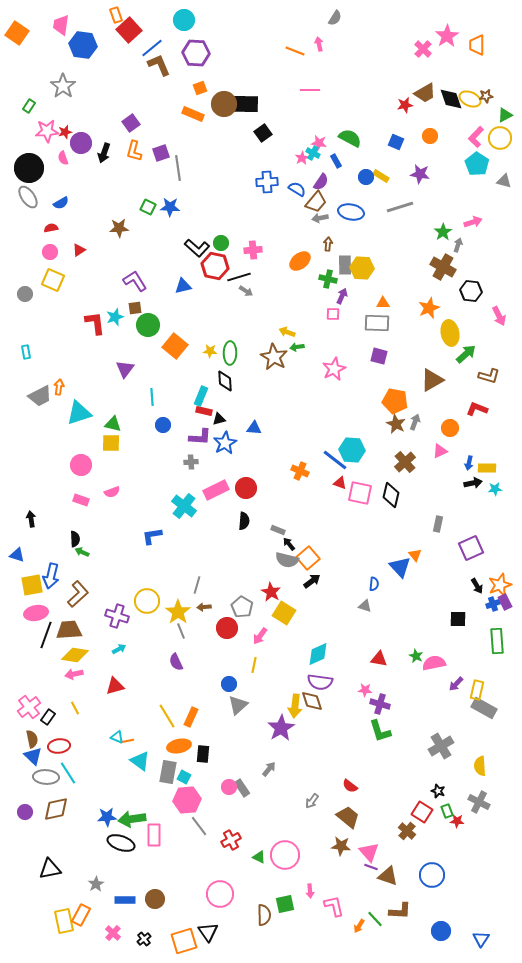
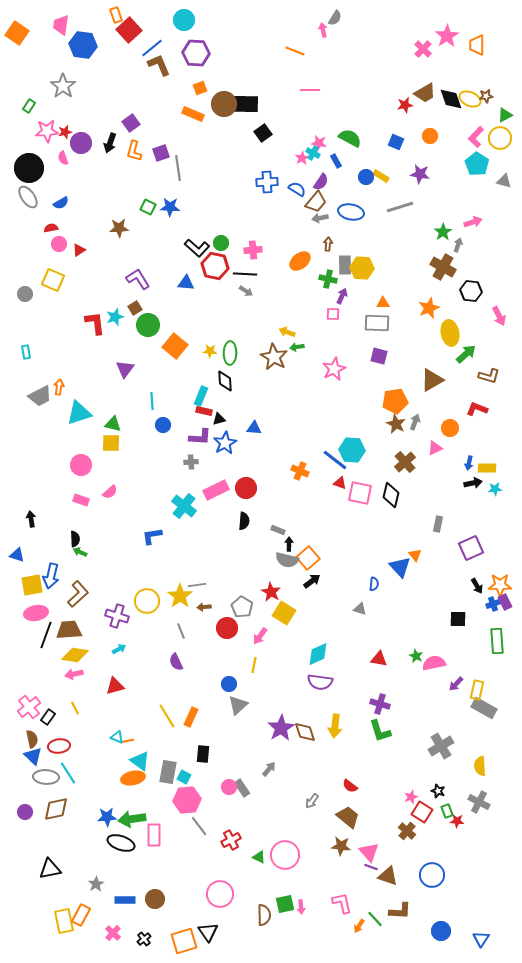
pink arrow at (319, 44): moved 4 px right, 14 px up
black arrow at (104, 153): moved 6 px right, 10 px up
pink circle at (50, 252): moved 9 px right, 8 px up
black line at (239, 277): moved 6 px right, 3 px up; rotated 20 degrees clockwise
purple L-shape at (135, 281): moved 3 px right, 2 px up
blue triangle at (183, 286): moved 3 px right, 3 px up; rotated 18 degrees clockwise
brown square at (135, 308): rotated 24 degrees counterclockwise
cyan line at (152, 397): moved 4 px down
orange pentagon at (395, 401): rotated 20 degrees counterclockwise
pink triangle at (440, 451): moved 5 px left, 3 px up
pink semicircle at (112, 492): moved 2 px left; rotated 21 degrees counterclockwise
black arrow at (289, 544): rotated 40 degrees clockwise
green arrow at (82, 552): moved 2 px left
gray line at (197, 585): rotated 66 degrees clockwise
orange star at (500, 585): rotated 20 degrees clockwise
gray triangle at (365, 606): moved 5 px left, 3 px down
yellow star at (178, 612): moved 2 px right, 16 px up
pink star at (365, 690): moved 46 px right, 107 px down; rotated 24 degrees counterclockwise
brown diamond at (312, 701): moved 7 px left, 31 px down
yellow arrow at (295, 706): moved 40 px right, 20 px down
orange ellipse at (179, 746): moved 46 px left, 32 px down
pink arrow at (310, 891): moved 9 px left, 16 px down
pink L-shape at (334, 906): moved 8 px right, 3 px up
